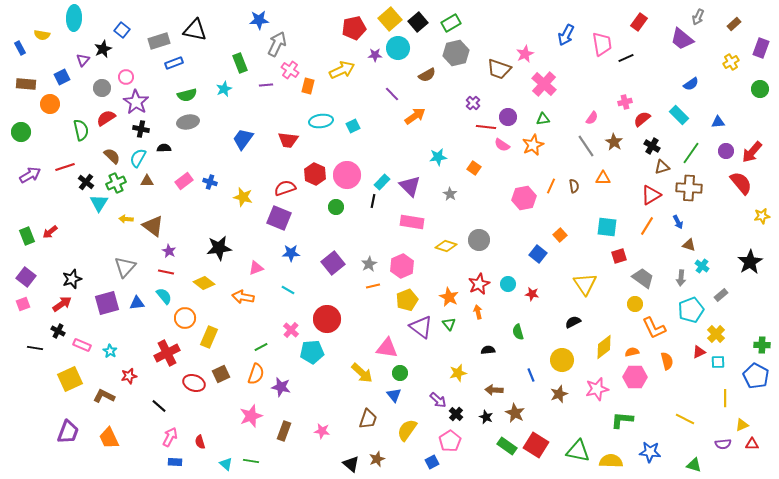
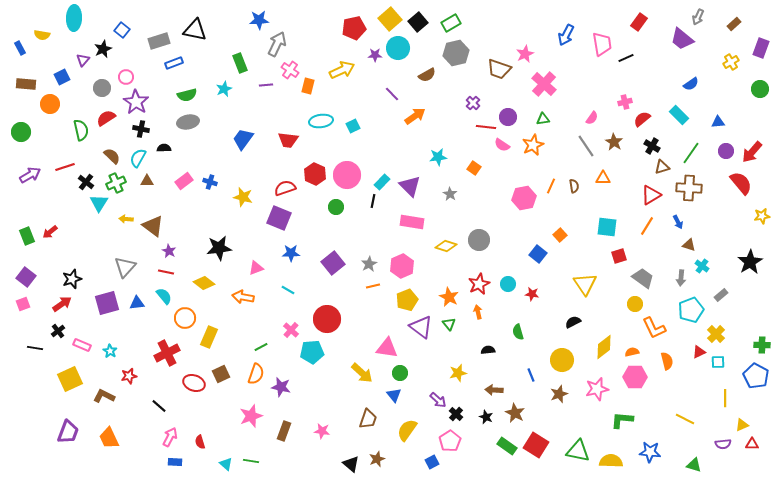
black cross at (58, 331): rotated 24 degrees clockwise
